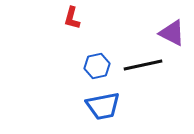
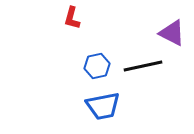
black line: moved 1 px down
